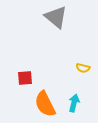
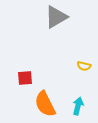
gray triangle: rotated 50 degrees clockwise
yellow semicircle: moved 1 px right, 2 px up
cyan arrow: moved 4 px right, 3 px down
